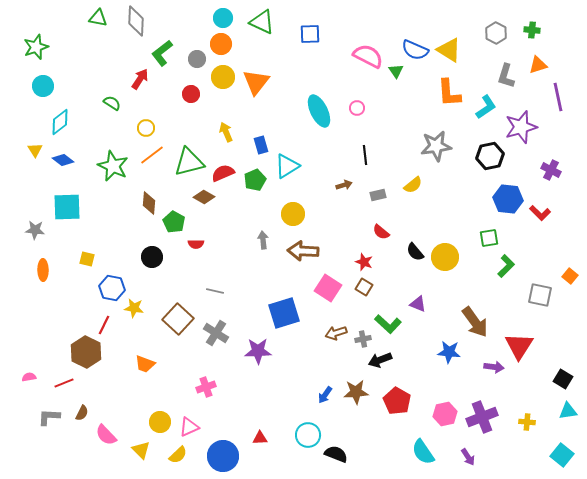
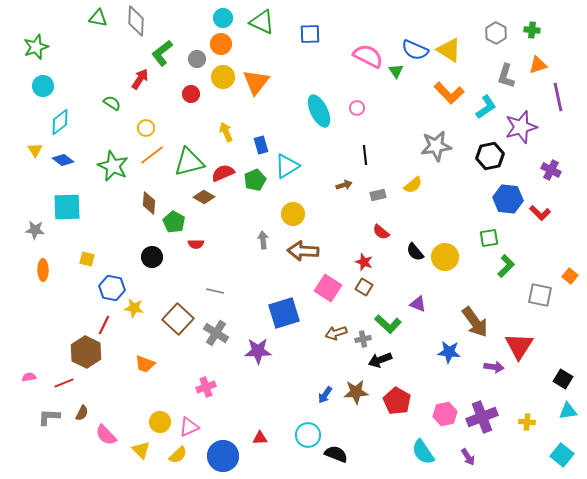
orange L-shape at (449, 93): rotated 40 degrees counterclockwise
